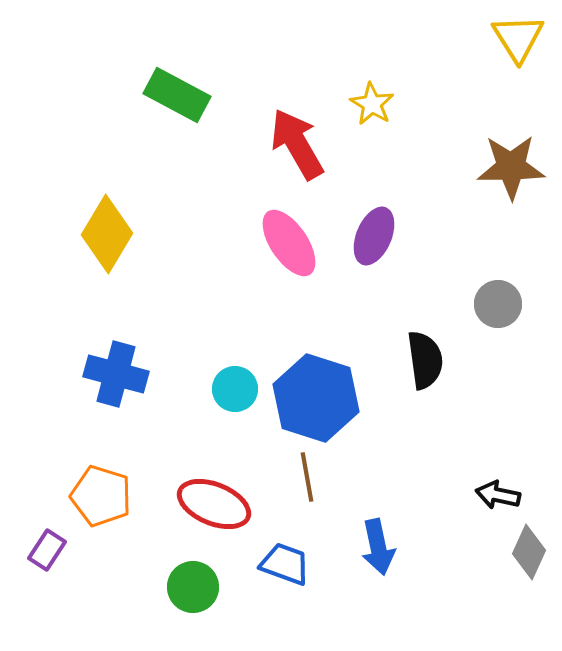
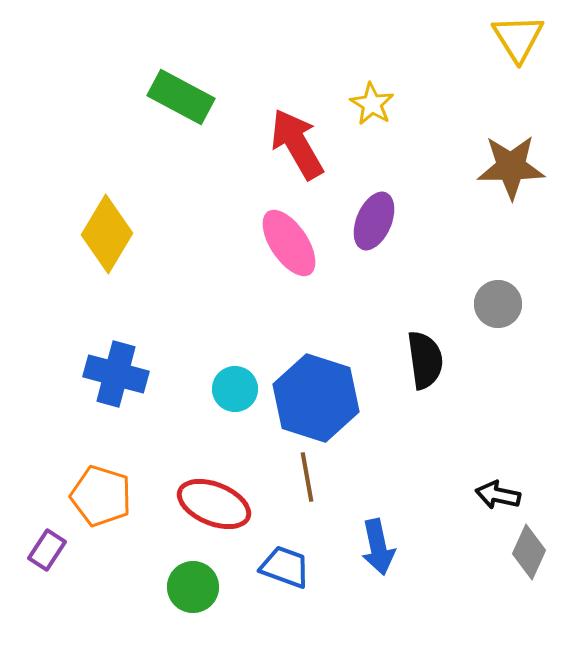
green rectangle: moved 4 px right, 2 px down
purple ellipse: moved 15 px up
blue trapezoid: moved 3 px down
